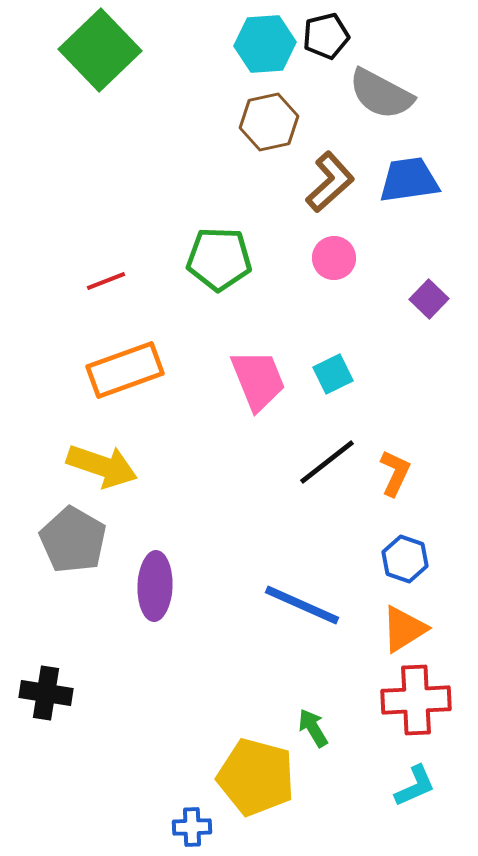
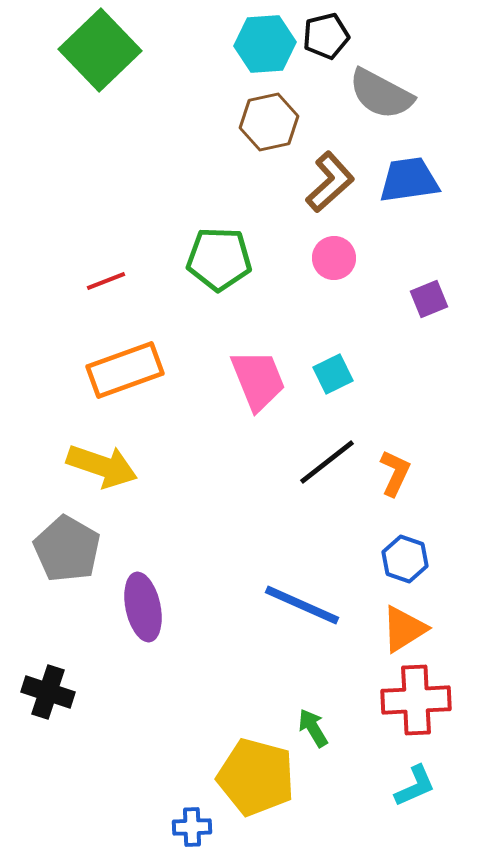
purple square: rotated 24 degrees clockwise
gray pentagon: moved 6 px left, 9 px down
purple ellipse: moved 12 px left, 21 px down; rotated 14 degrees counterclockwise
black cross: moved 2 px right, 1 px up; rotated 9 degrees clockwise
